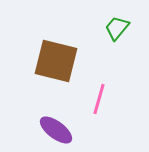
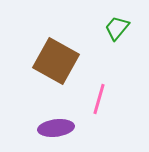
brown square: rotated 15 degrees clockwise
purple ellipse: moved 2 px up; rotated 44 degrees counterclockwise
